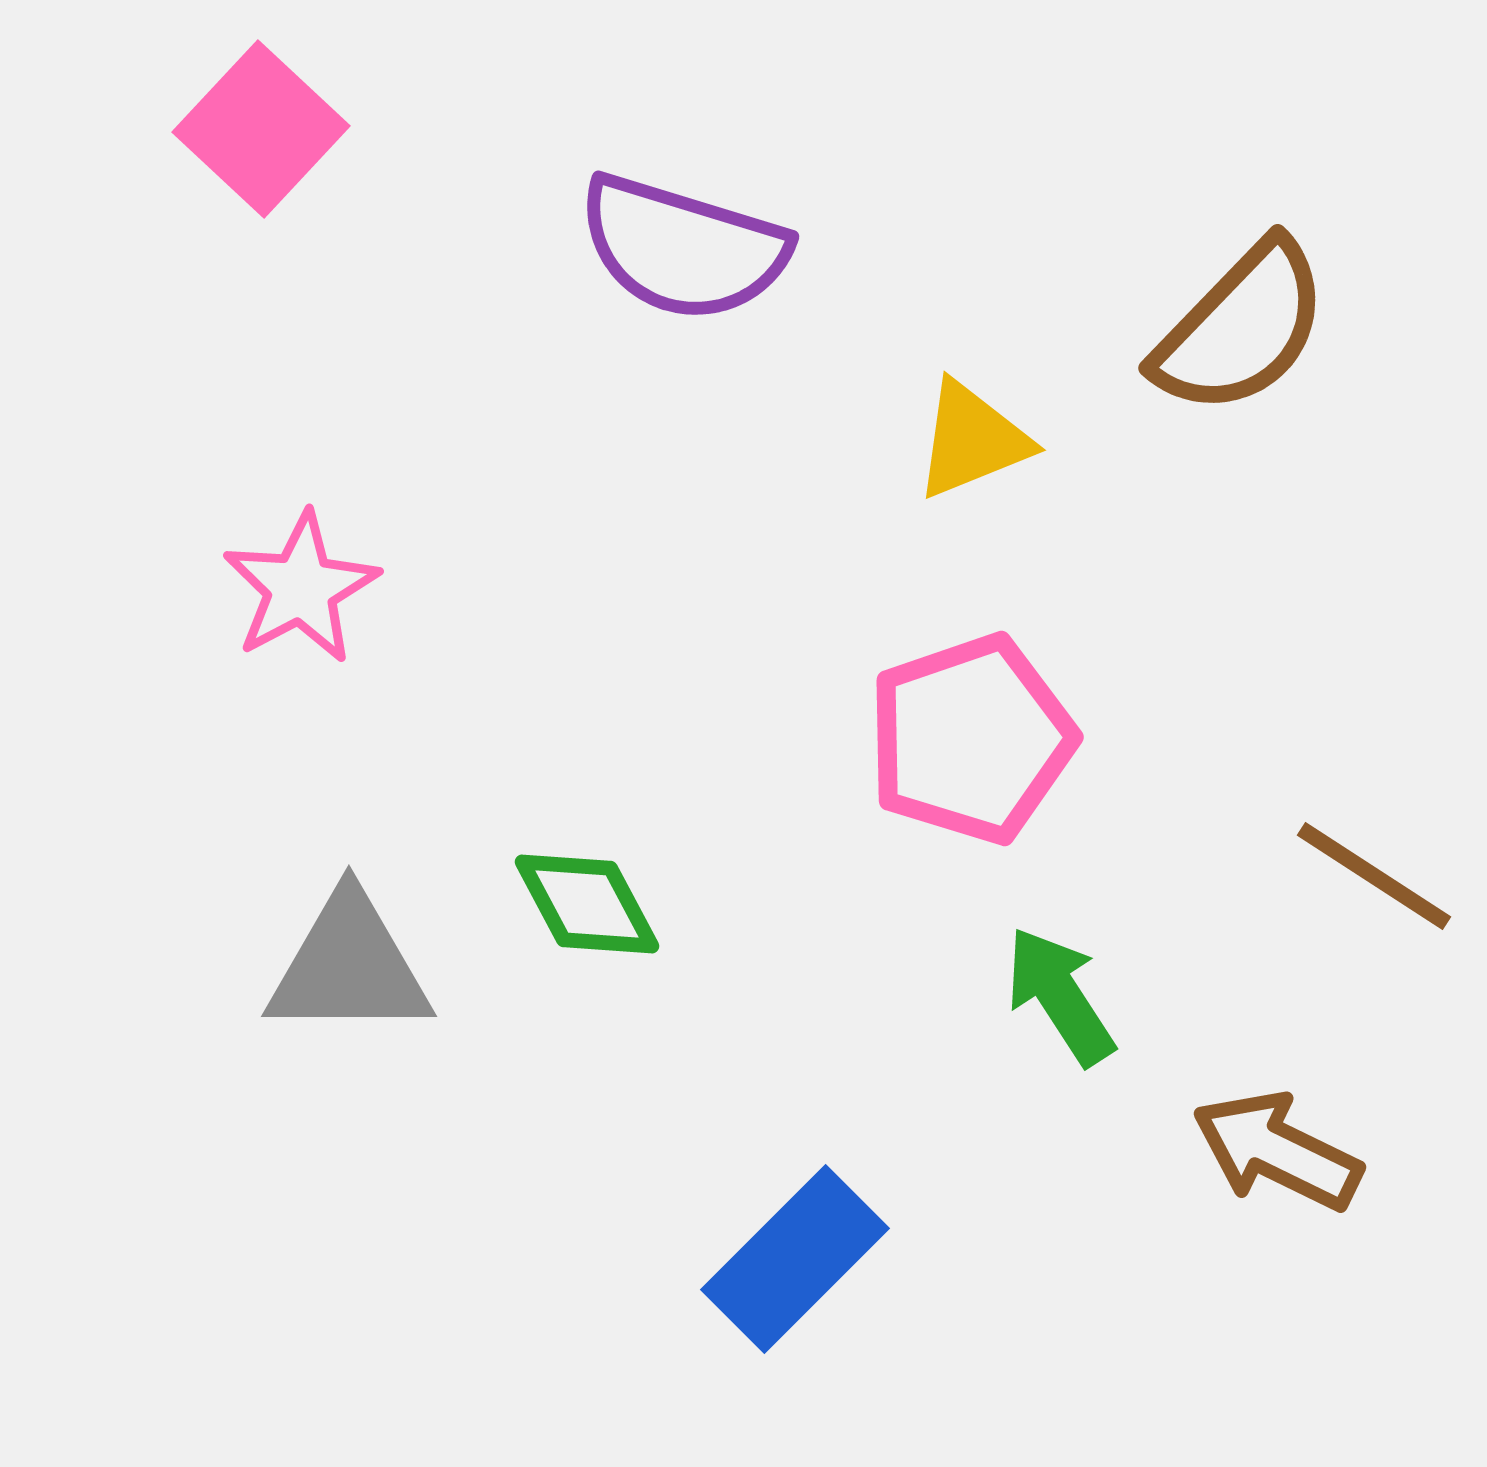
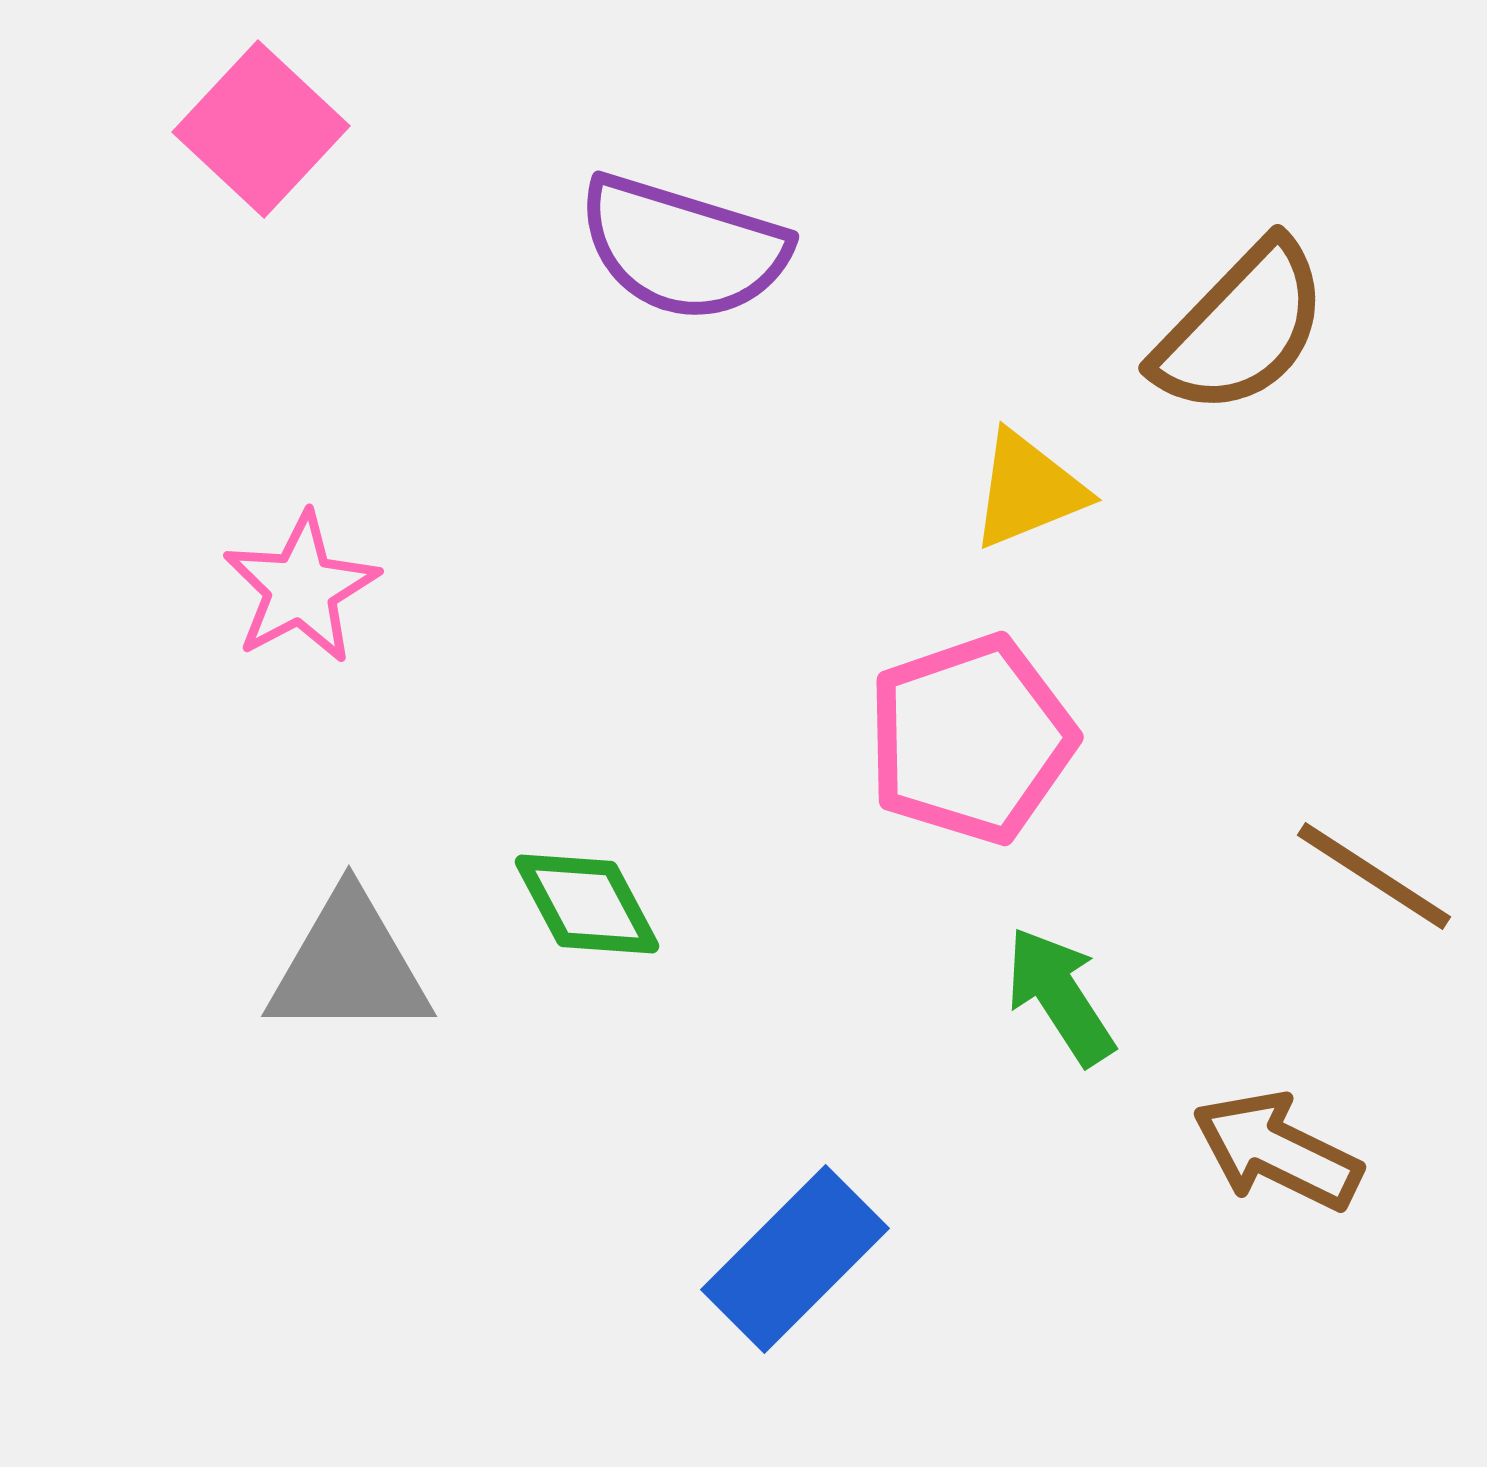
yellow triangle: moved 56 px right, 50 px down
